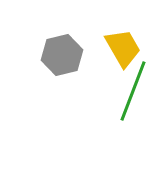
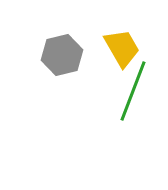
yellow trapezoid: moved 1 px left
